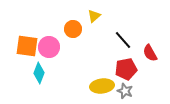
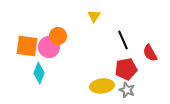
yellow triangle: rotated 16 degrees counterclockwise
orange circle: moved 15 px left, 7 px down
black line: rotated 18 degrees clockwise
gray star: moved 2 px right, 1 px up
